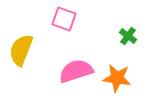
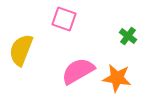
pink semicircle: moved 2 px right; rotated 12 degrees counterclockwise
